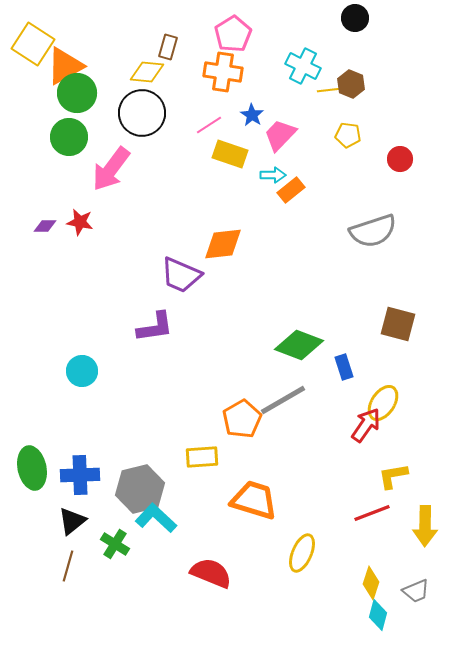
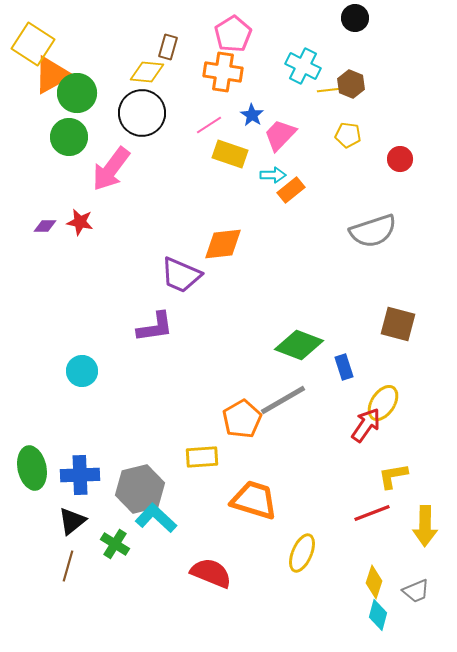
orange triangle at (65, 66): moved 13 px left, 9 px down
yellow diamond at (371, 583): moved 3 px right, 1 px up
